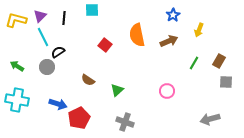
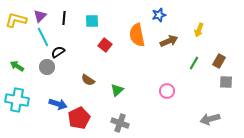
cyan square: moved 11 px down
blue star: moved 14 px left; rotated 16 degrees clockwise
gray cross: moved 5 px left, 1 px down
